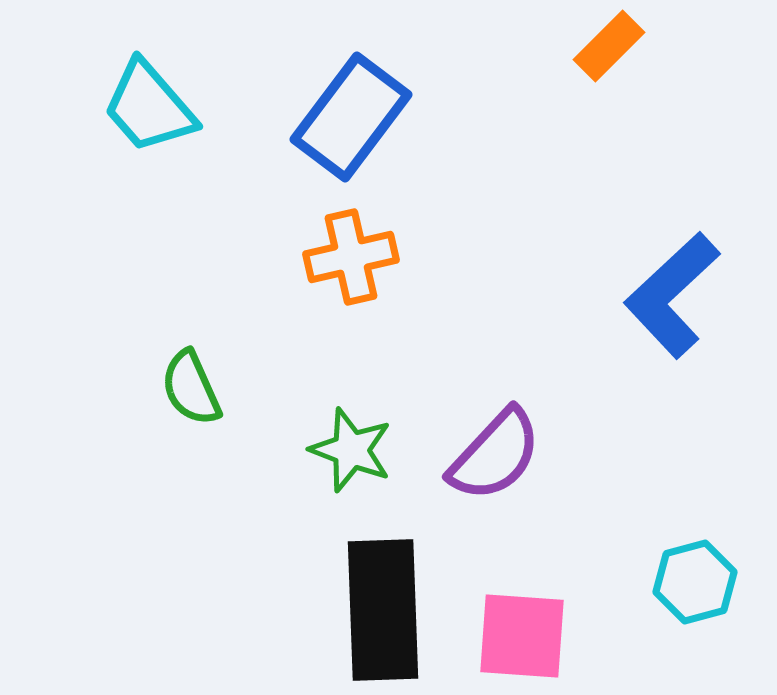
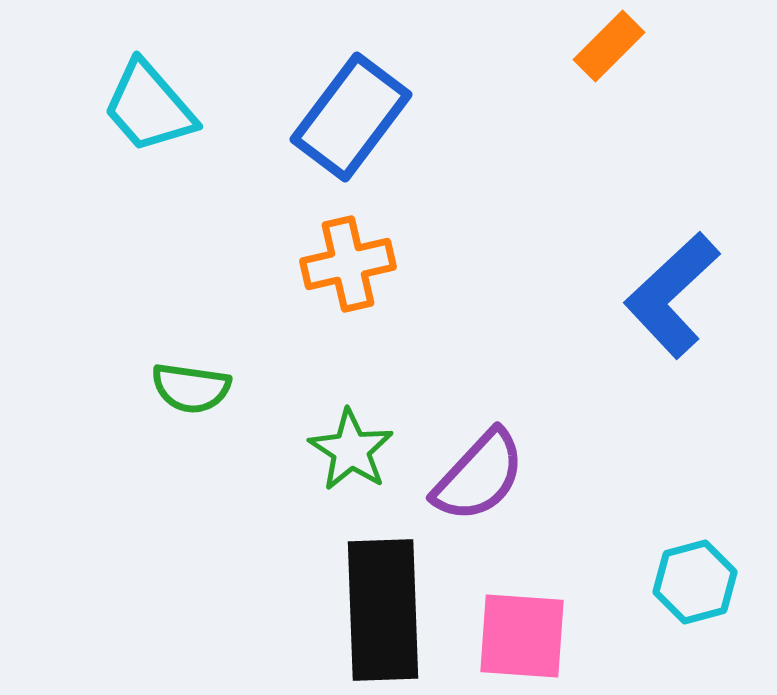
orange cross: moved 3 px left, 7 px down
green semicircle: rotated 58 degrees counterclockwise
green star: rotated 12 degrees clockwise
purple semicircle: moved 16 px left, 21 px down
